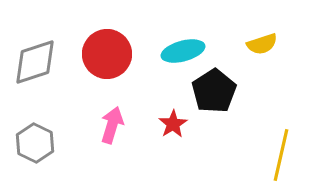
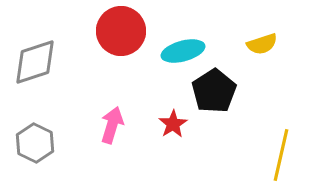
red circle: moved 14 px right, 23 px up
